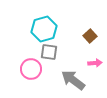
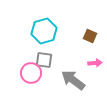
cyan hexagon: moved 2 px down
brown square: rotated 24 degrees counterclockwise
gray square: moved 5 px left, 8 px down
pink circle: moved 4 px down
